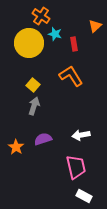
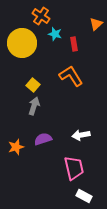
orange triangle: moved 1 px right, 2 px up
yellow circle: moved 7 px left
orange star: rotated 21 degrees clockwise
pink trapezoid: moved 2 px left, 1 px down
